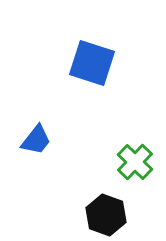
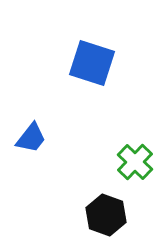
blue trapezoid: moved 5 px left, 2 px up
